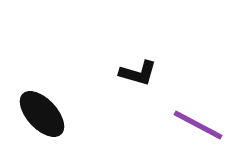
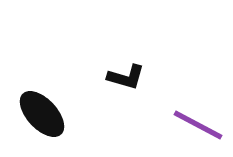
black L-shape: moved 12 px left, 4 px down
